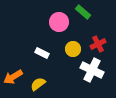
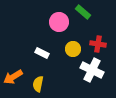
red cross: rotated 35 degrees clockwise
yellow semicircle: rotated 42 degrees counterclockwise
